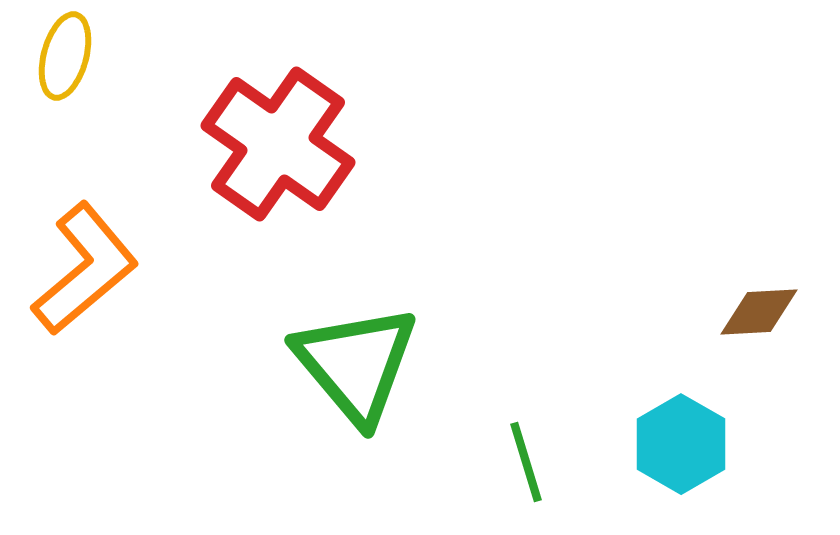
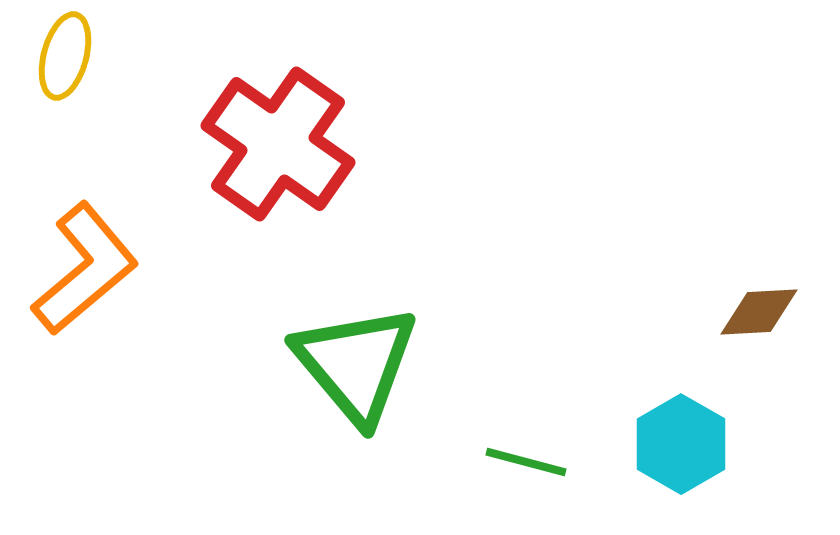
green line: rotated 58 degrees counterclockwise
